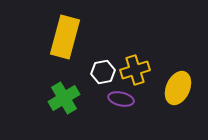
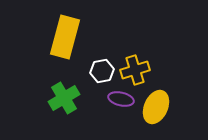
white hexagon: moved 1 px left, 1 px up
yellow ellipse: moved 22 px left, 19 px down
